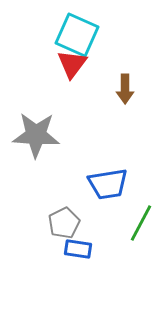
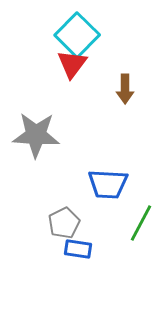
cyan square: rotated 21 degrees clockwise
blue trapezoid: rotated 12 degrees clockwise
